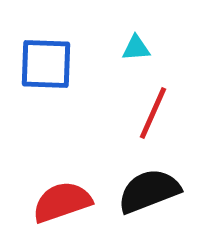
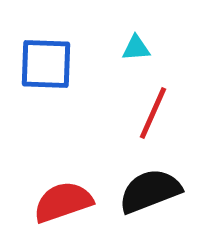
black semicircle: moved 1 px right
red semicircle: moved 1 px right
